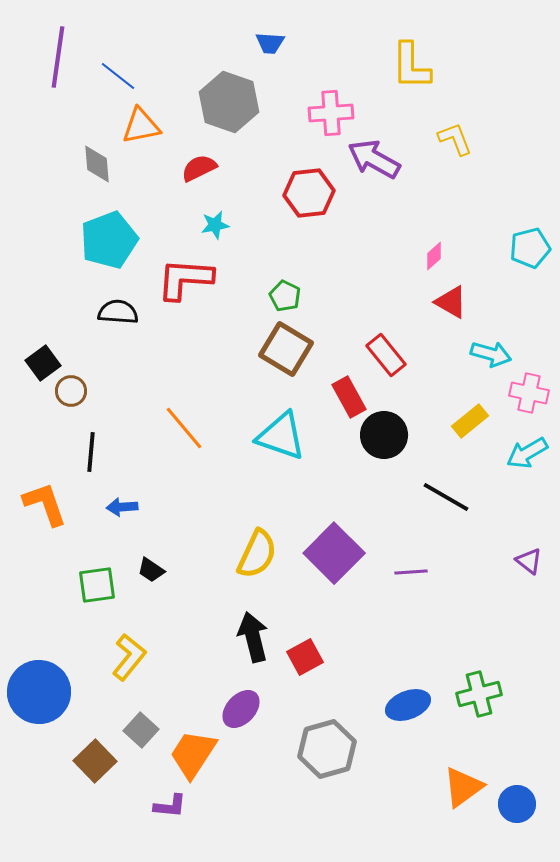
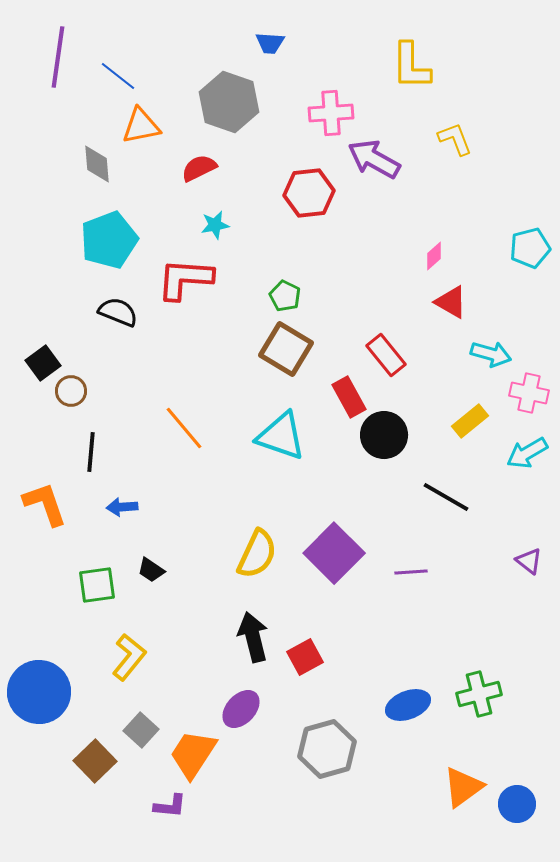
black semicircle at (118, 312): rotated 18 degrees clockwise
